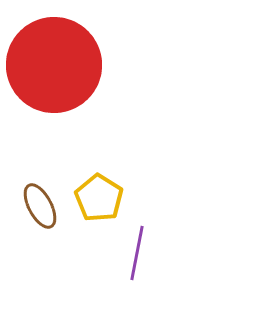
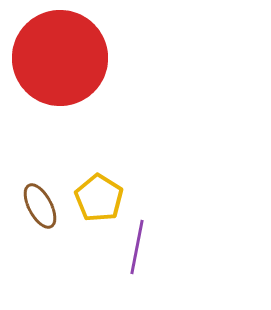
red circle: moved 6 px right, 7 px up
purple line: moved 6 px up
